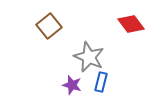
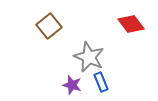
blue rectangle: rotated 36 degrees counterclockwise
